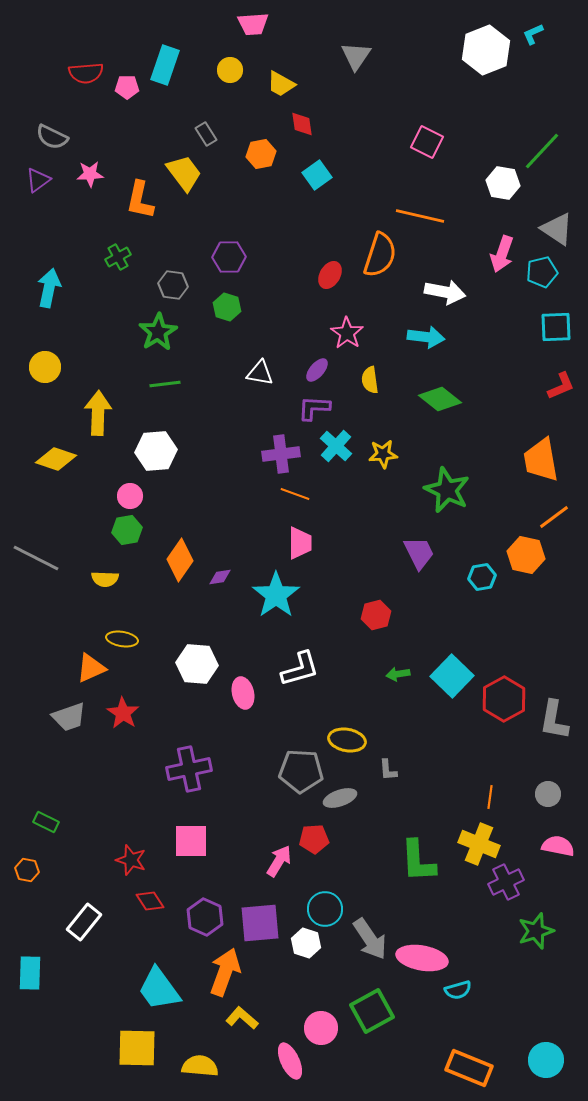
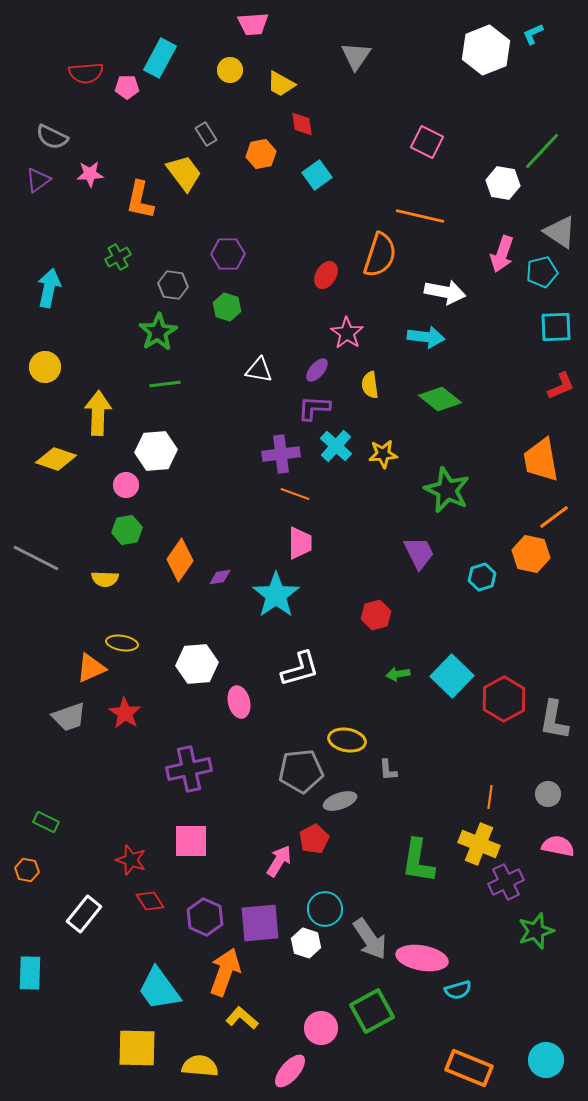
cyan rectangle at (165, 65): moved 5 px left, 7 px up; rotated 9 degrees clockwise
gray triangle at (557, 229): moved 3 px right, 3 px down
purple hexagon at (229, 257): moved 1 px left, 3 px up
red ellipse at (330, 275): moved 4 px left
white triangle at (260, 373): moved 1 px left, 3 px up
yellow semicircle at (370, 380): moved 5 px down
pink circle at (130, 496): moved 4 px left, 11 px up
orange hexagon at (526, 555): moved 5 px right, 1 px up
cyan hexagon at (482, 577): rotated 8 degrees counterclockwise
yellow ellipse at (122, 639): moved 4 px down
white hexagon at (197, 664): rotated 9 degrees counterclockwise
pink ellipse at (243, 693): moved 4 px left, 9 px down
red star at (123, 713): moved 2 px right
gray pentagon at (301, 771): rotated 9 degrees counterclockwise
gray ellipse at (340, 798): moved 3 px down
red pentagon at (314, 839): rotated 24 degrees counterclockwise
green L-shape at (418, 861): rotated 12 degrees clockwise
white rectangle at (84, 922): moved 8 px up
pink ellipse at (290, 1061): moved 10 px down; rotated 66 degrees clockwise
